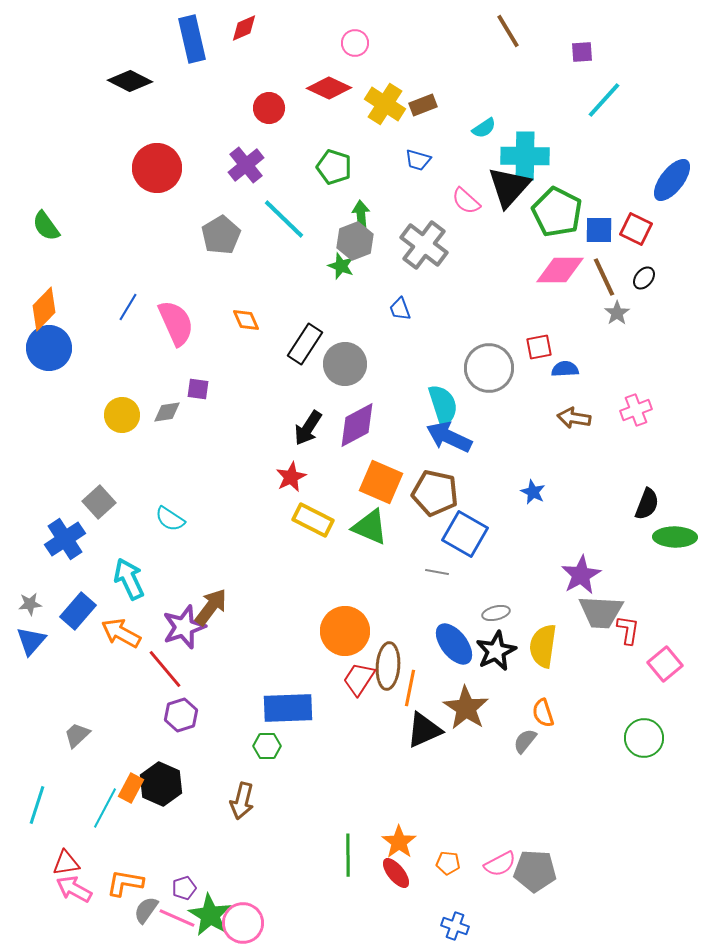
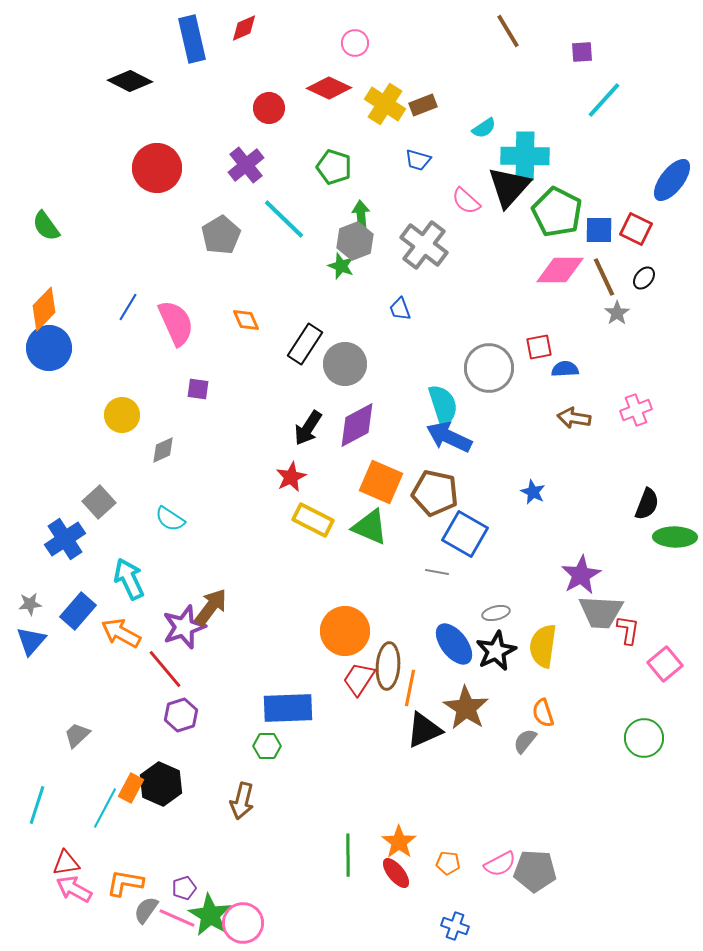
gray diamond at (167, 412): moved 4 px left, 38 px down; rotated 16 degrees counterclockwise
